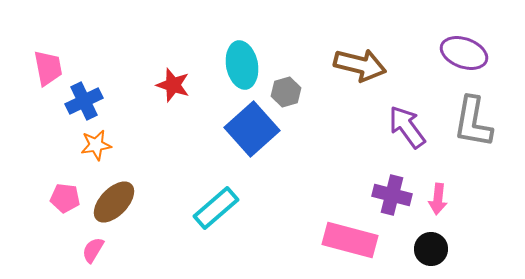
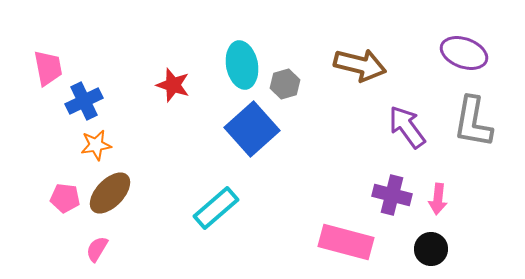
gray hexagon: moved 1 px left, 8 px up
brown ellipse: moved 4 px left, 9 px up
pink rectangle: moved 4 px left, 2 px down
pink semicircle: moved 4 px right, 1 px up
